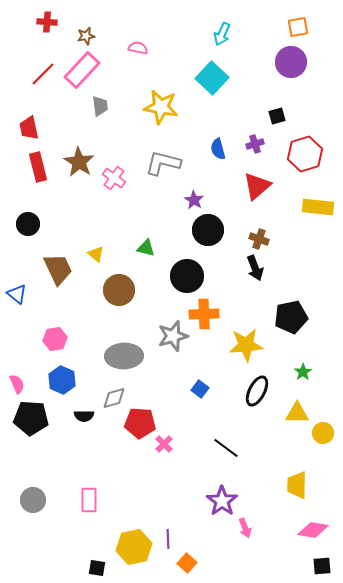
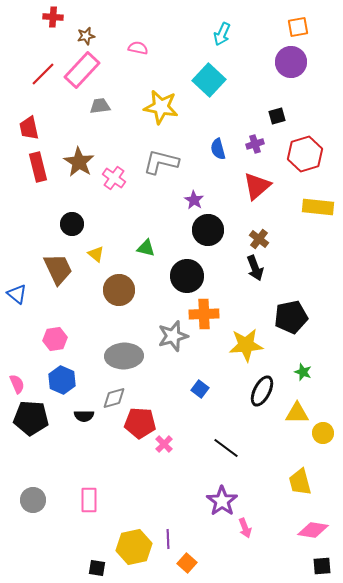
red cross at (47, 22): moved 6 px right, 5 px up
cyan square at (212, 78): moved 3 px left, 2 px down
gray trapezoid at (100, 106): rotated 90 degrees counterclockwise
gray L-shape at (163, 163): moved 2 px left, 1 px up
black circle at (28, 224): moved 44 px right
brown cross at (259, 239): rotated 18 degrees clockwise
green star at (303, 372): rotated 18 degrees counterclockwise
black ellipse at (257, 391): moved 5 px right
yellow trapezoid at (297, 485): moved 3 px right, 3 px up; rotated 16 degrees counterclockwise
